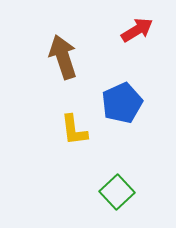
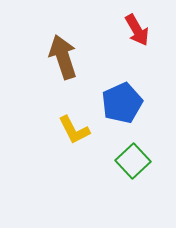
red arrow: rotated 92 degrees clockwise
yellow L-shape: rotated 20 degrees counterclockwise
green square: moved 16 px right, 31 px up
